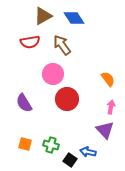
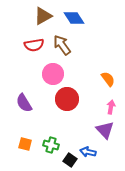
red semicircle: moved 4 px right, 3 px down
